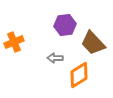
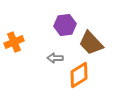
brown trapezoid: moved 2 px left
